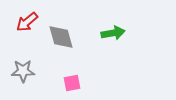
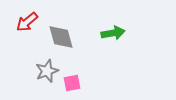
gray star: moved 24 px right; rotated 20 degrees counterclockwise
